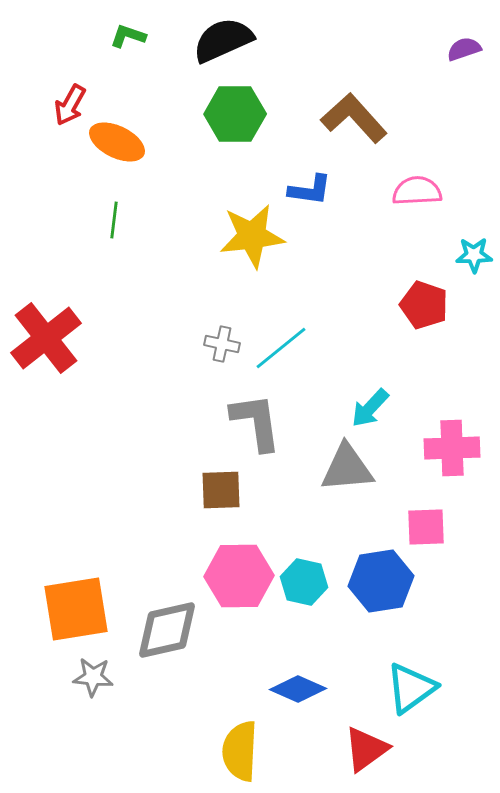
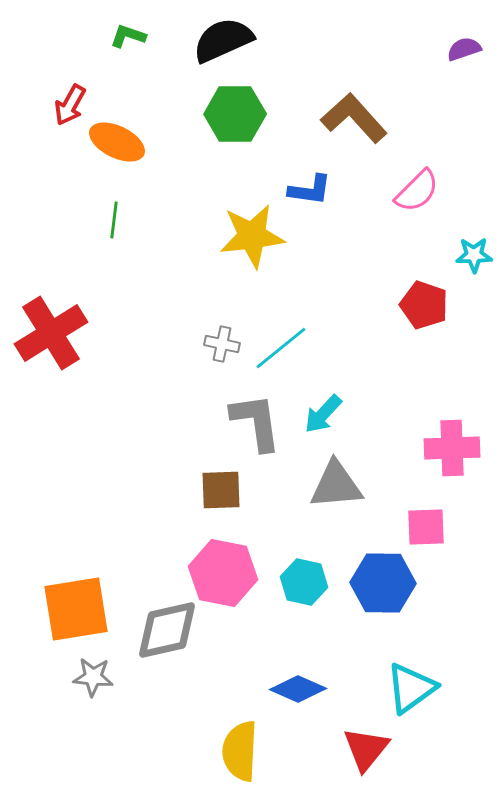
pink semicircle: rotated 138 degrees clockwise
red cross: moved 5 px right, 5 px up; rotated 6 degrees clockwise
cyan arrow: moved 47 px left, 6 px down
gray triangle: moved 11 px left, 17 px down
pink hexagon: moved 16 px left, 3 px up; rotated 12 degrees clockwise
blue hexagon: moved 2 px right, 2 px down; rotated 10 degrees clockwise
red triangle: rotated 15 degrees counterclockwise
